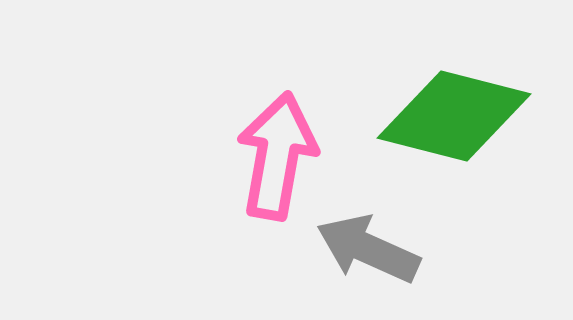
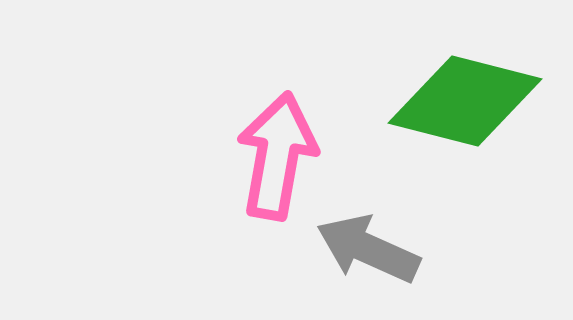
green diamond: moved 11 px right, 15 px up
